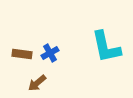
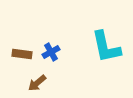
blue cross: moved 1 px right, 1 px up
